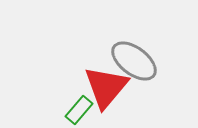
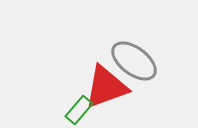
red triangle: rotated 30 degrees clockwise
